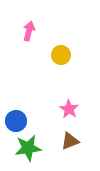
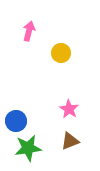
yellow circle: moved 2 px up
